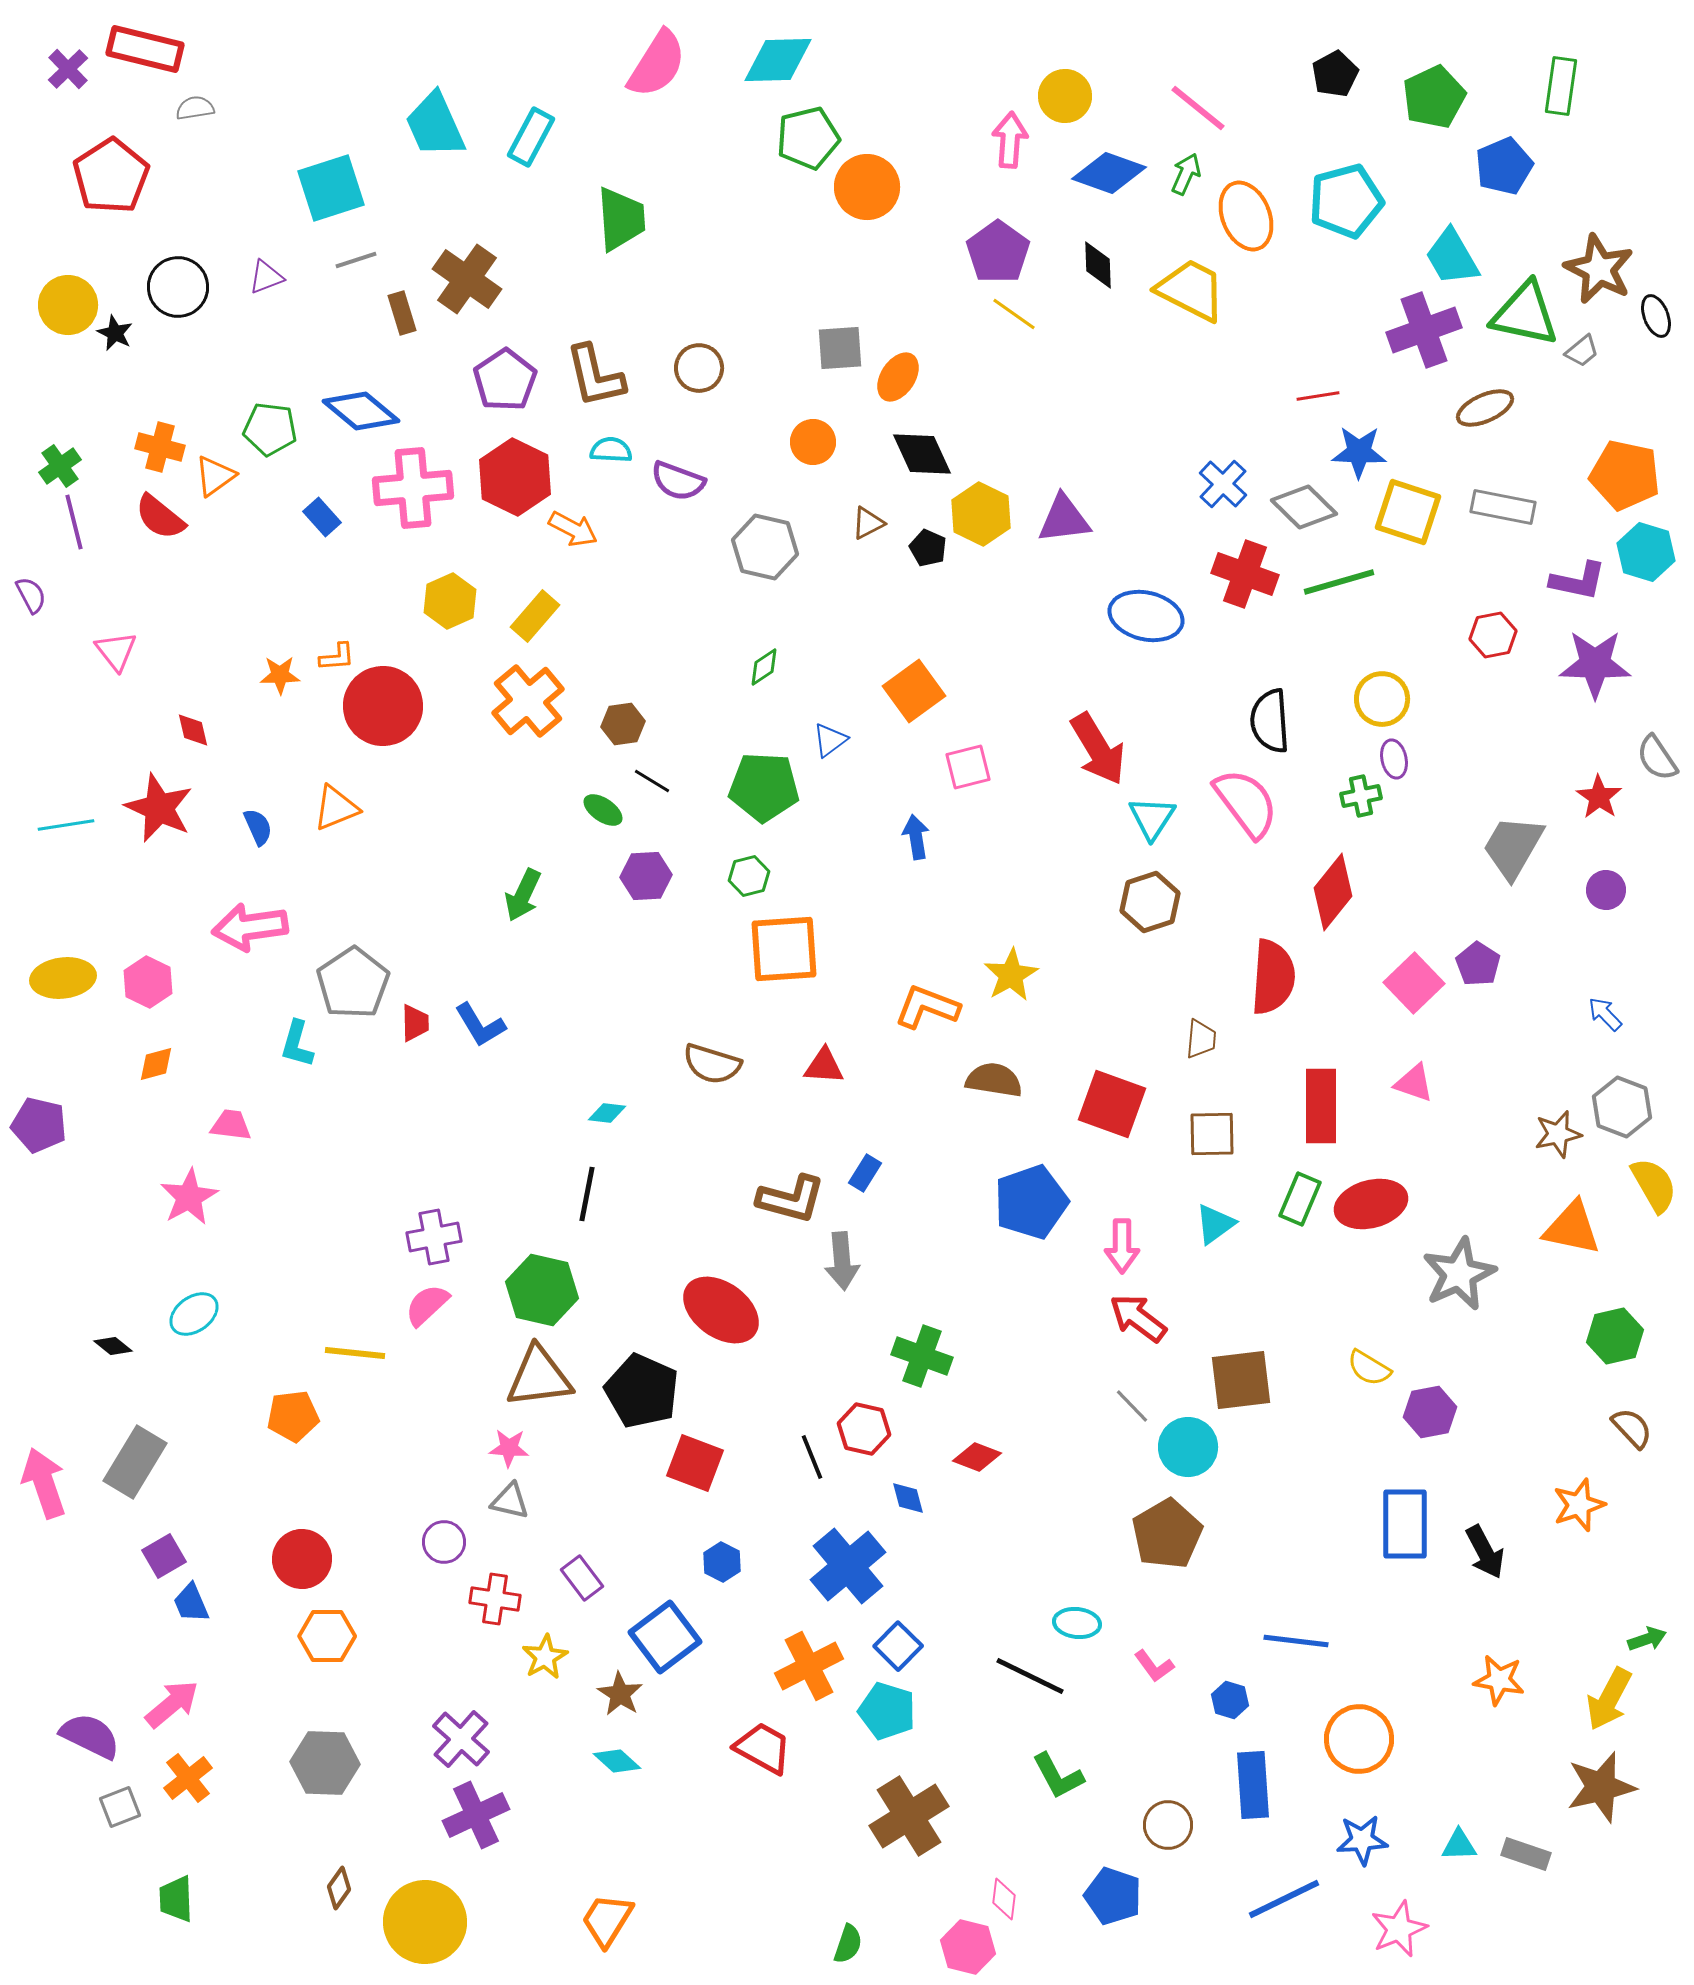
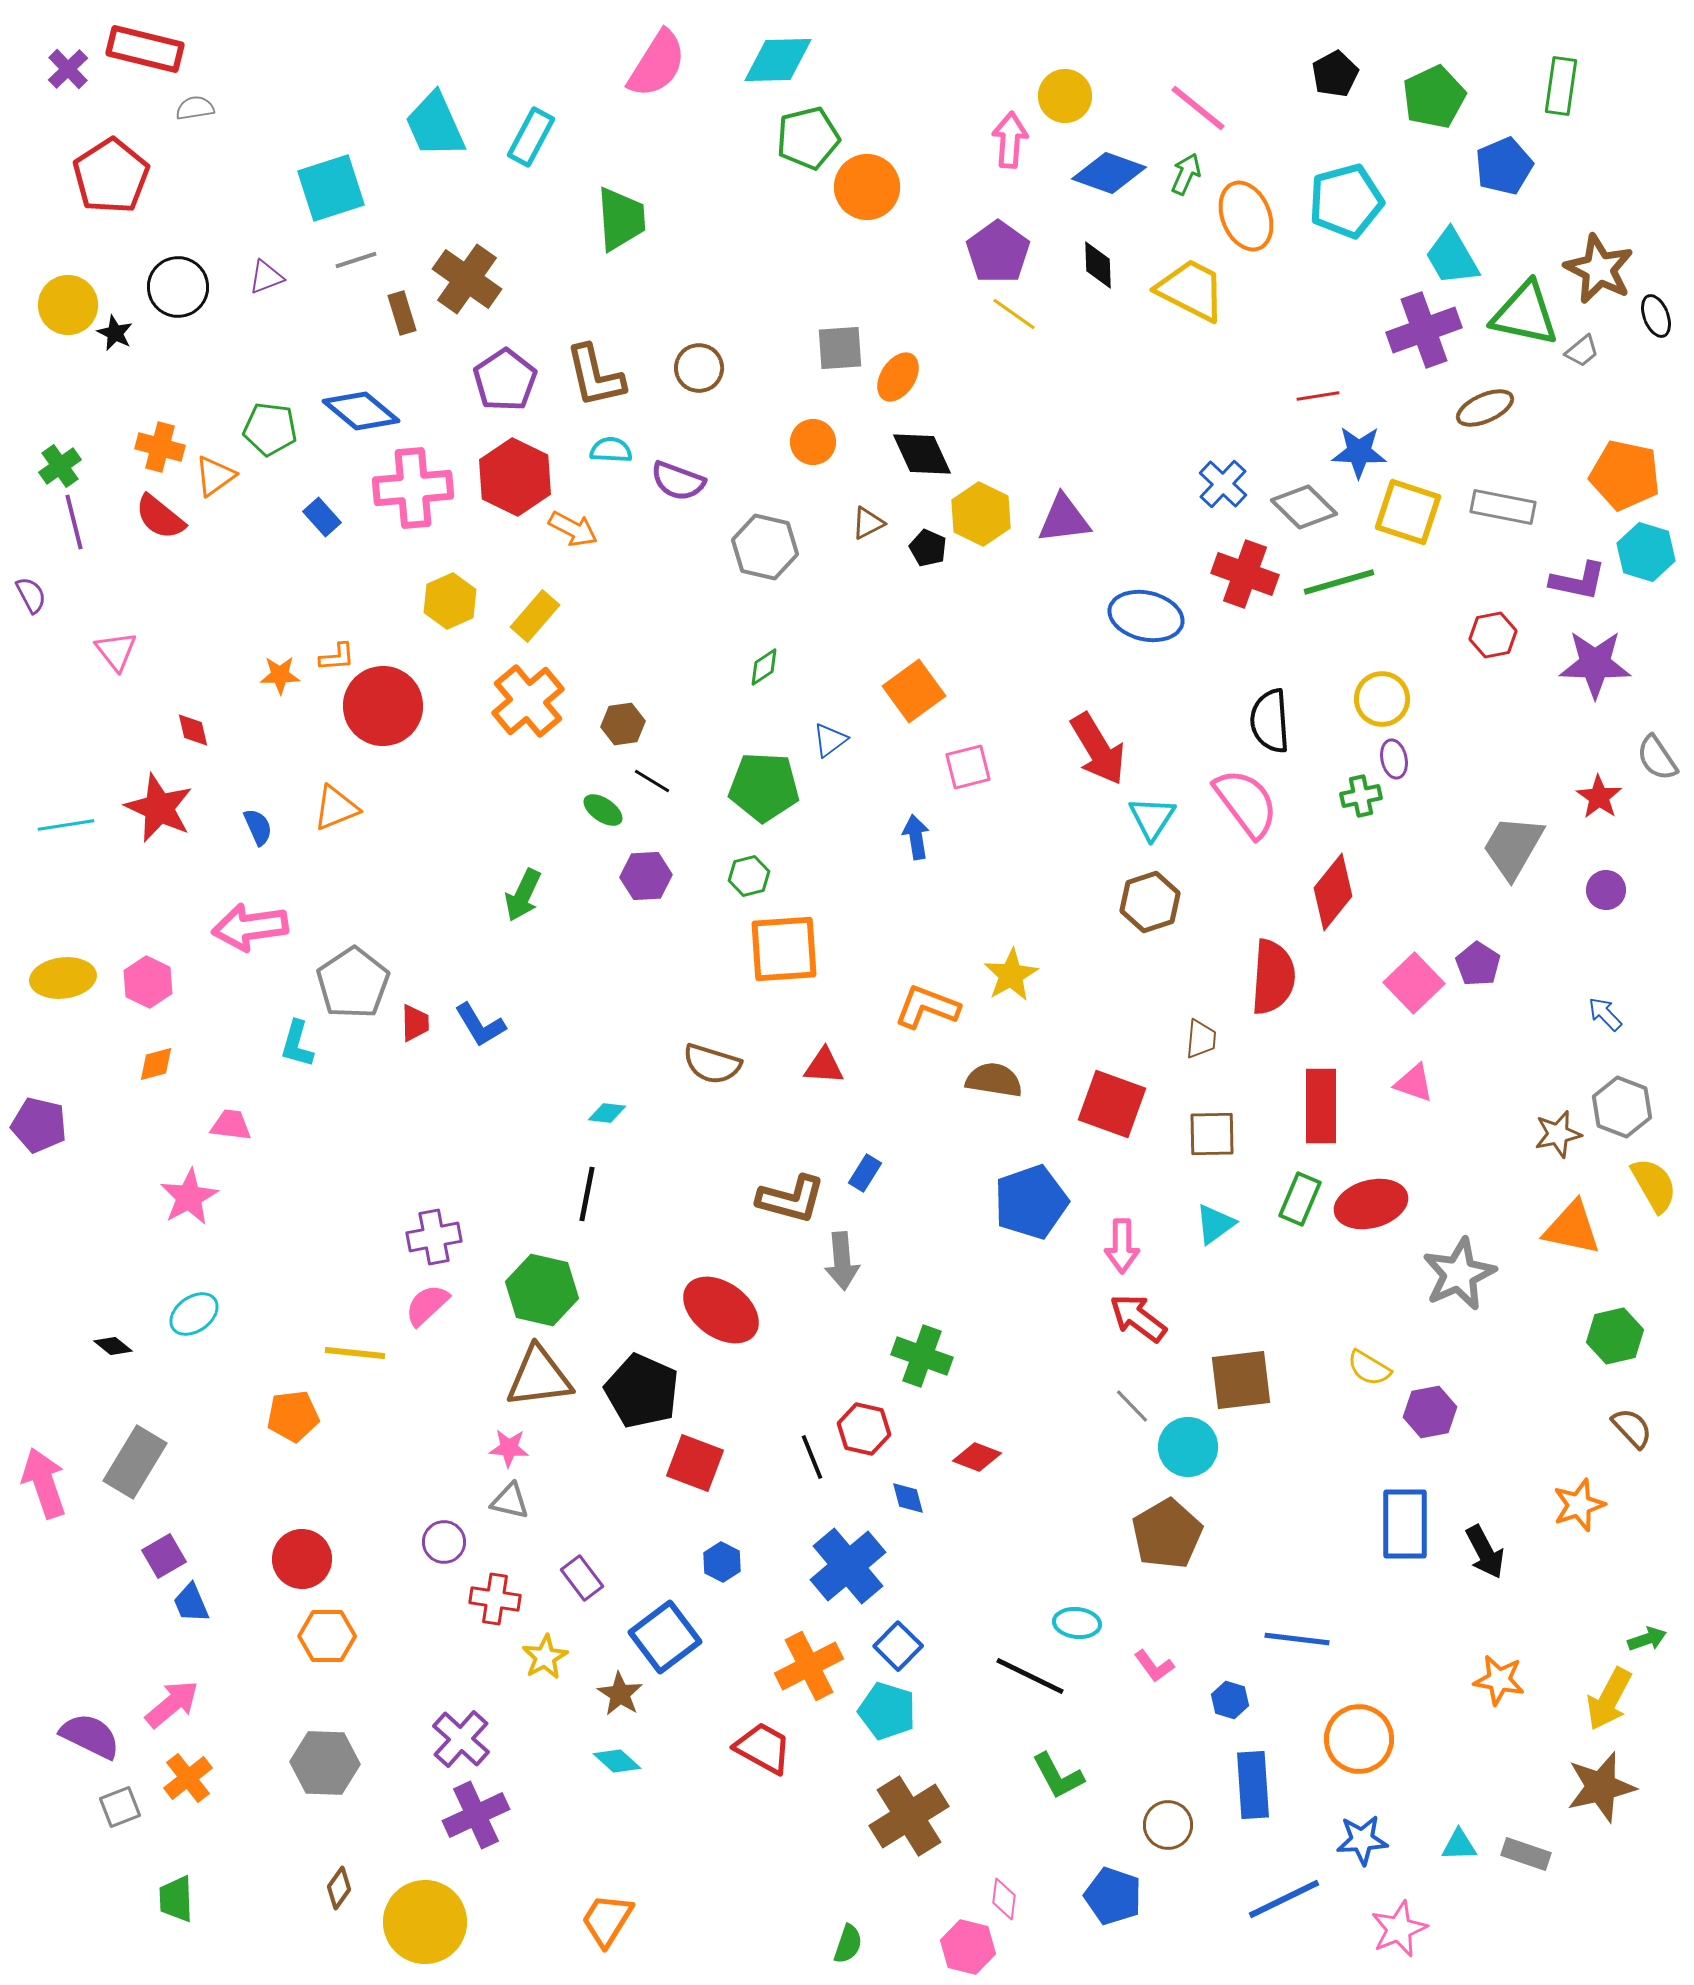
blue line at (1296, 1641): moved 1 px right, 2 px up
